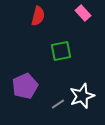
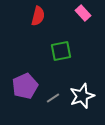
gray line: moved 5 px left, 6 px up
